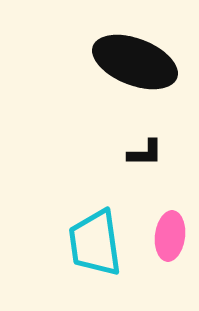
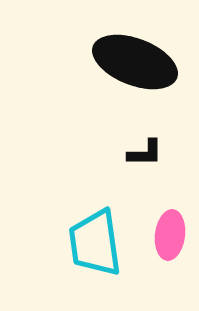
pink ellipse: moved 1 px up
